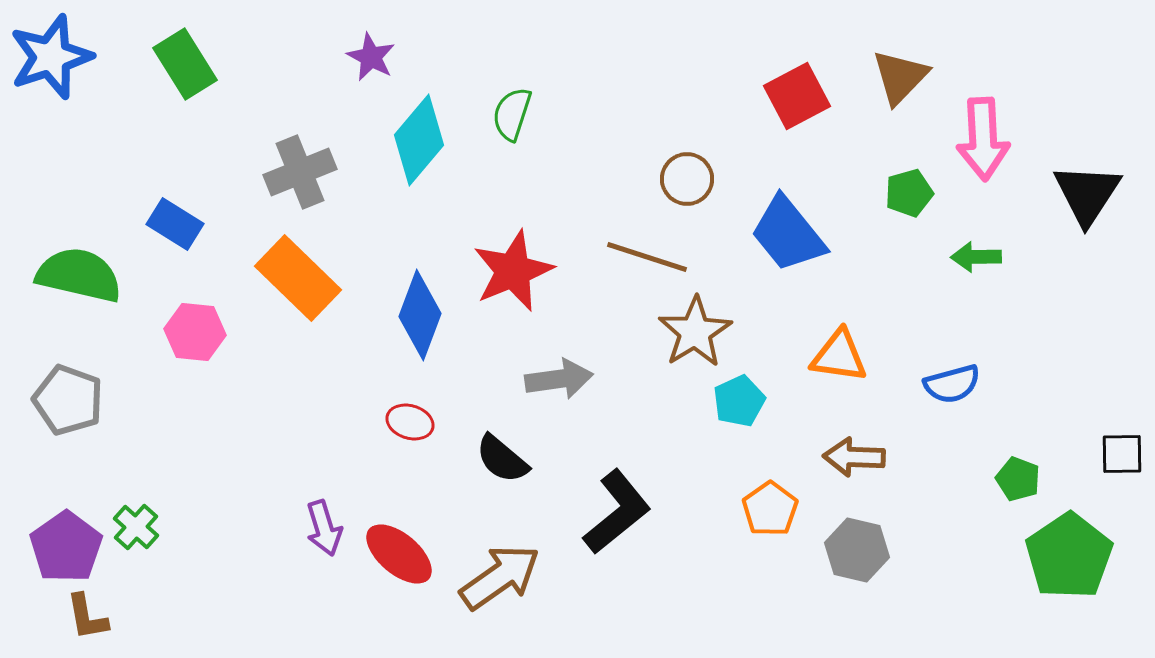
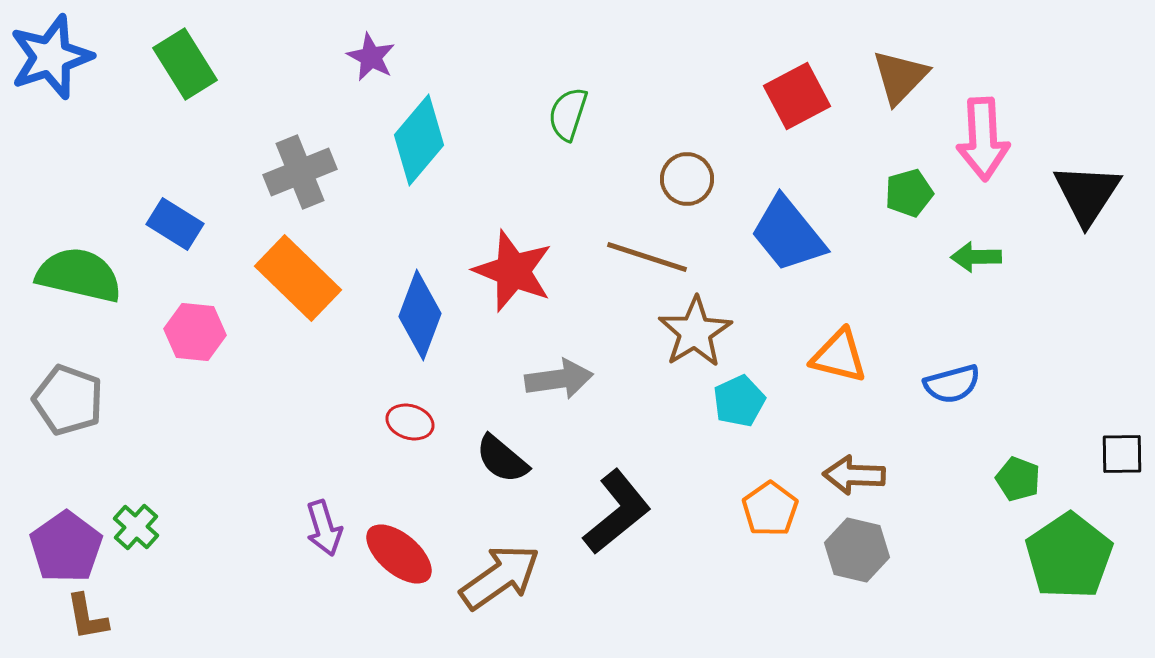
green semicircle at (512, 114): moved 56 px right
red star at (513, 271): rotated 28 degrees counterclockwise
orange triangle at (839, 356): rotated 6 degrees clockwise
brown arrow at (854, 457): moved 18 px down
